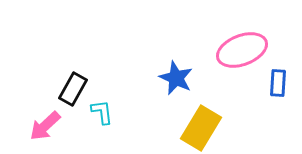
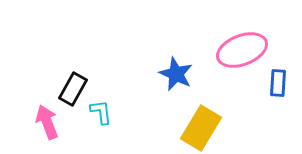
blue star: moved 4 px up
cyan L-shape: moved 1 px left
pink arrow: moved 2 px right, 4 px up; rotated 112 degrees clockwise
